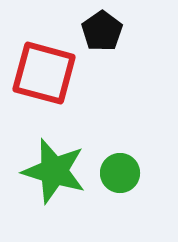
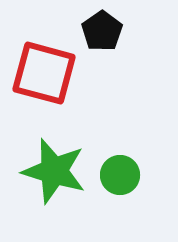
green circle: moved 2 px down
